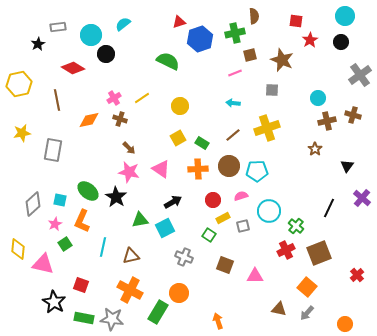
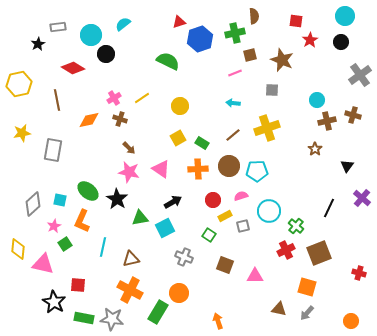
cyan circle at (318, 98): moved 1 px left, 2 px down
black star at (116, 197): moved 1 px right, 2 px down
yellow rectangle at (223, 218): moved 2 px right, 2 px up
green triangle at (140, 220): moved 2 px up
pink star at (55, 224): moved 1 px left, 2 px down
brown triangle at (131, 256): moved 3 px down
red cross at (357, 275): moved 2 px right, 2 px up; rotated 32 degrees counterclockwise
red square at (81, 285): moved 3 px left; rotated 14 degrees counterclockwise
orange square at (307, 287): rotated 24 degrees counterclockwise
orange circle at (345, 324): moved 6 px right, 3 px up
